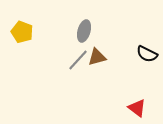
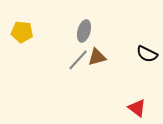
yellow pentagon: rotated 15 degrees counterclockwise
